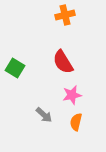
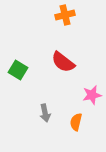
red semicircle: rotated 20 degrees counterclockwise
green square: moved 3 px right, 2 px down
pink star: moved 20 px right
gray arrow: moved 1 px right, 2 px up; rotated 36 degrees clockwise
